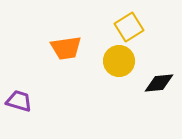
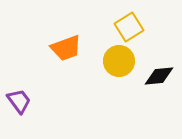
orange trapezoid: rotated 12 degrees counterclockwise
black diamond: moved 7 px up
purple trapezoid: rotated 36 degrees clockwise
